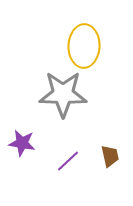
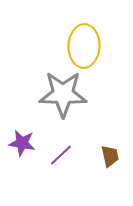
purple line: moved 7 px left, 6 px up
